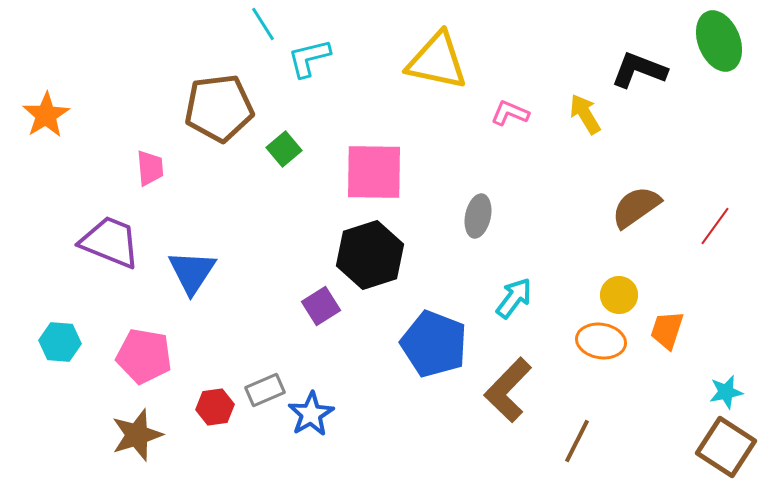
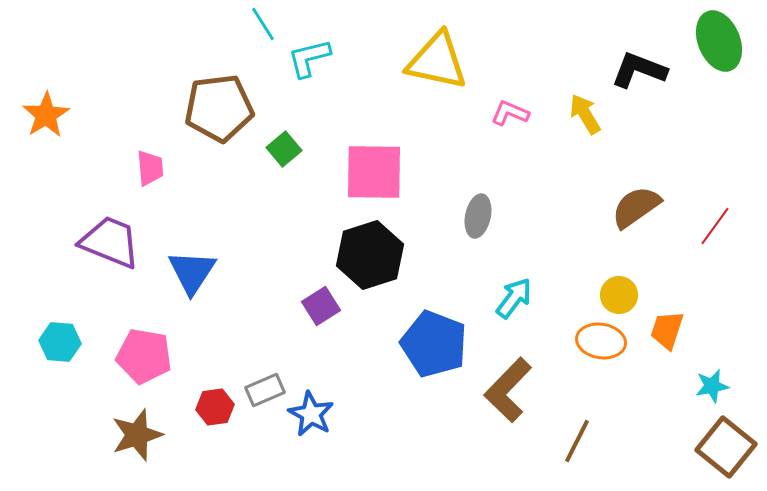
cyan star: moved 14 px left, 6 px up
blue star: rotated 12 degrees counterclockwise
brown square: rotated 6 degrees clockwise
